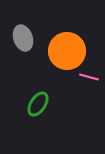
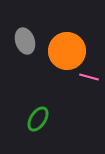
gray ellipse: moved 2 px right, 3 px down
green ellipse: moved 15 px down
